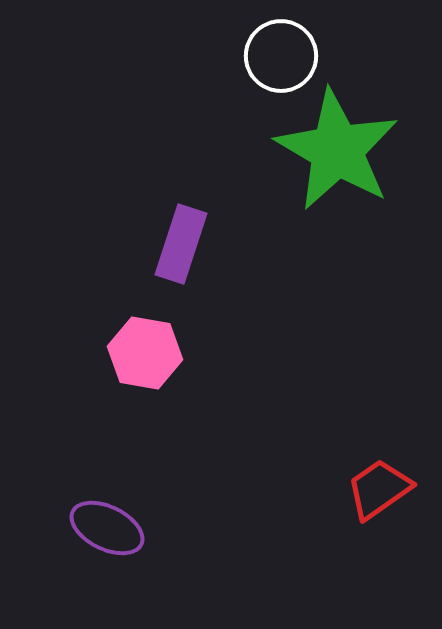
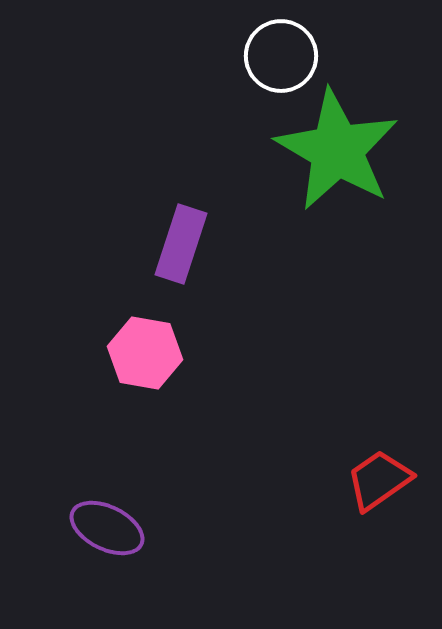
red trapezoid: moved 9 px up
